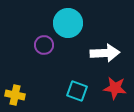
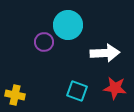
cyan circle: moved 2 px down
purple circle: moved 3 px up
